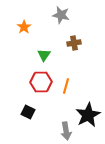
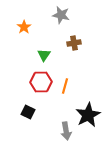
orange line: moved 1 px left
